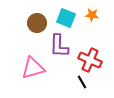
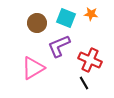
orange star: moved 1 px left, 1 px up
purple L-shape: rotated 65 degrees clockwise
pink triangle: rotated 15 degrees counterclockwise
black line: moved 2 px right, 1 px down
